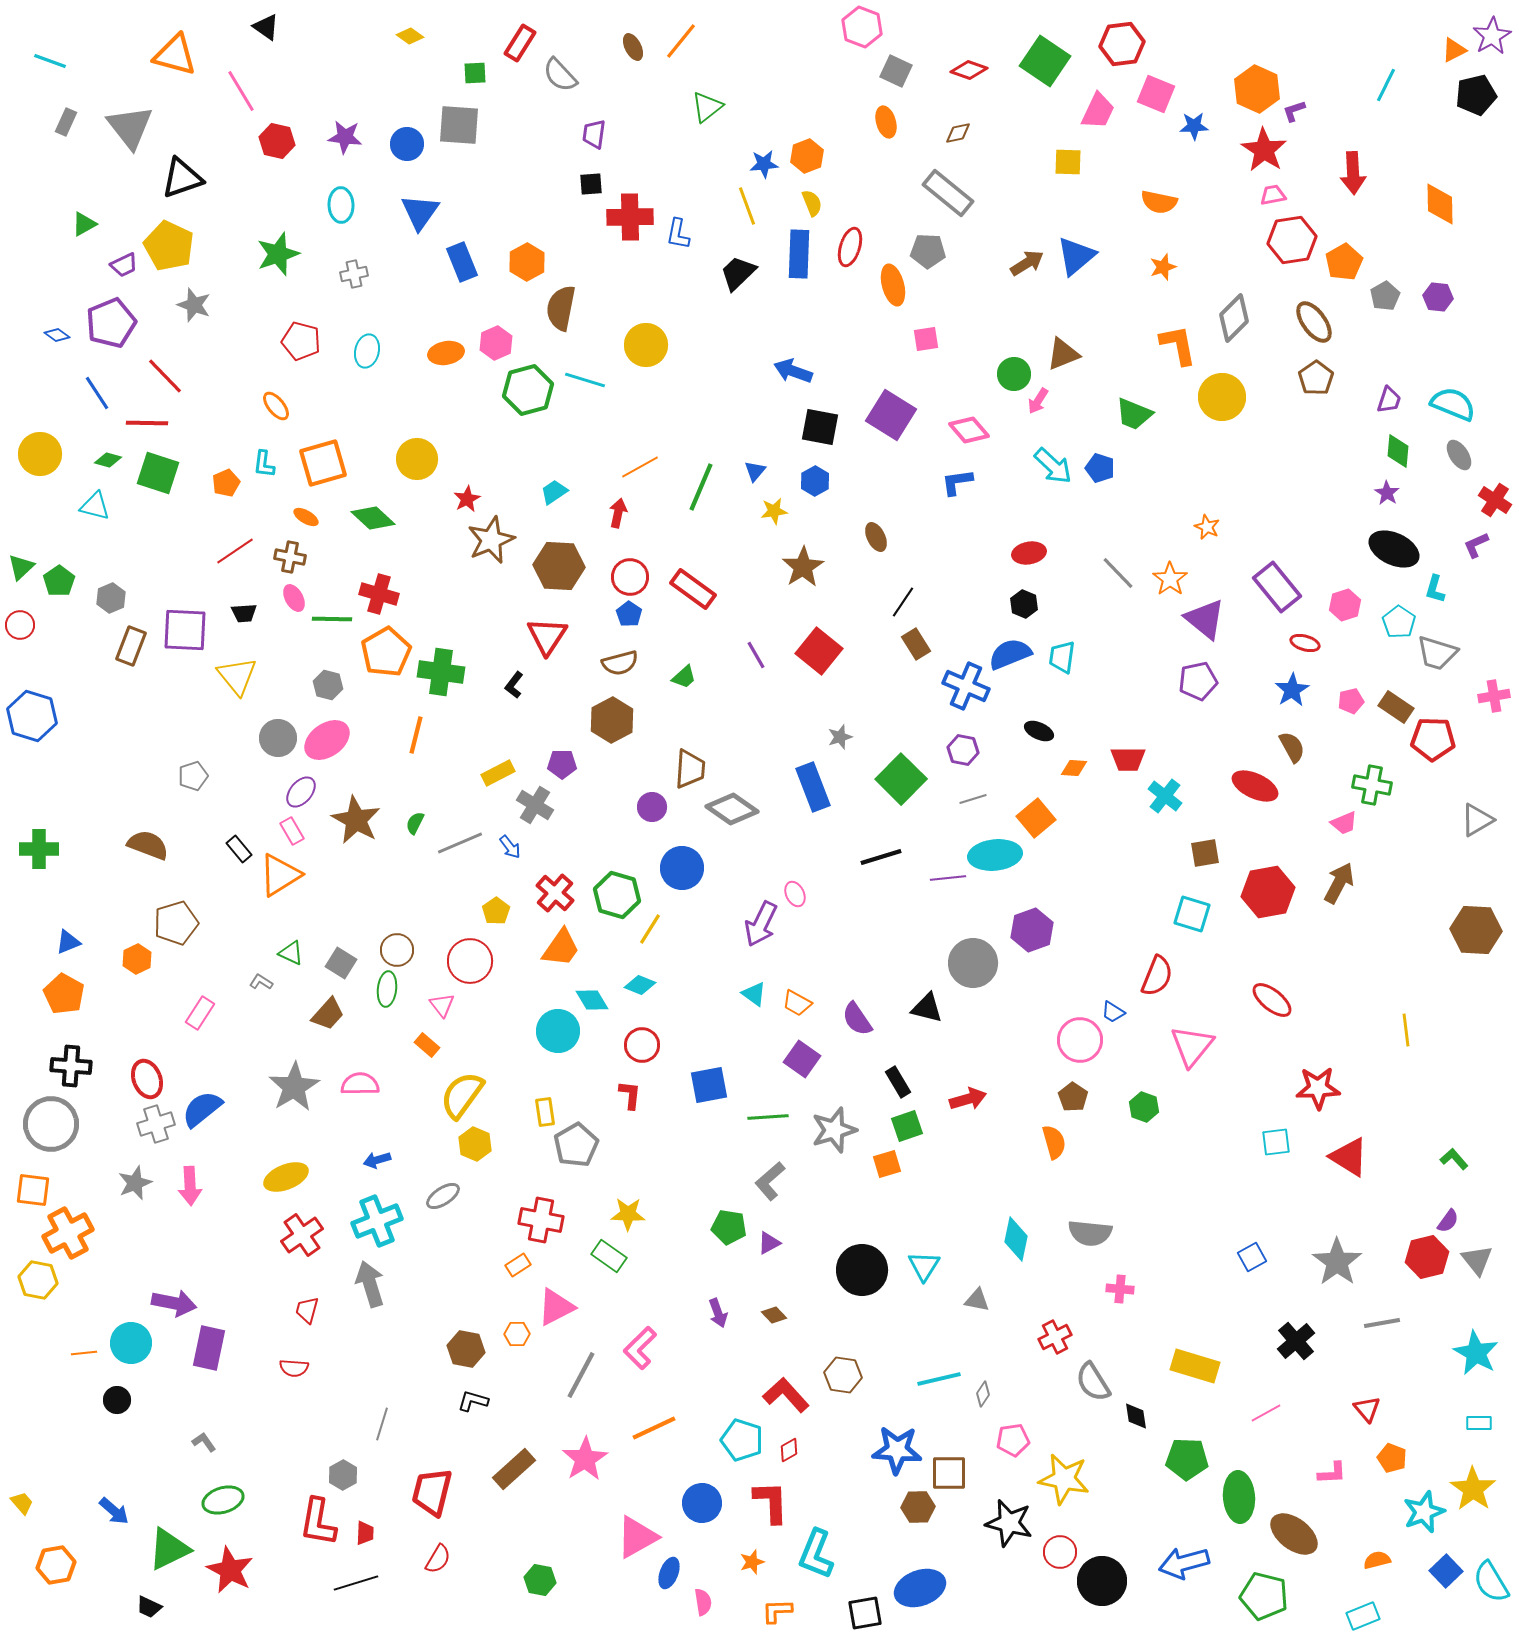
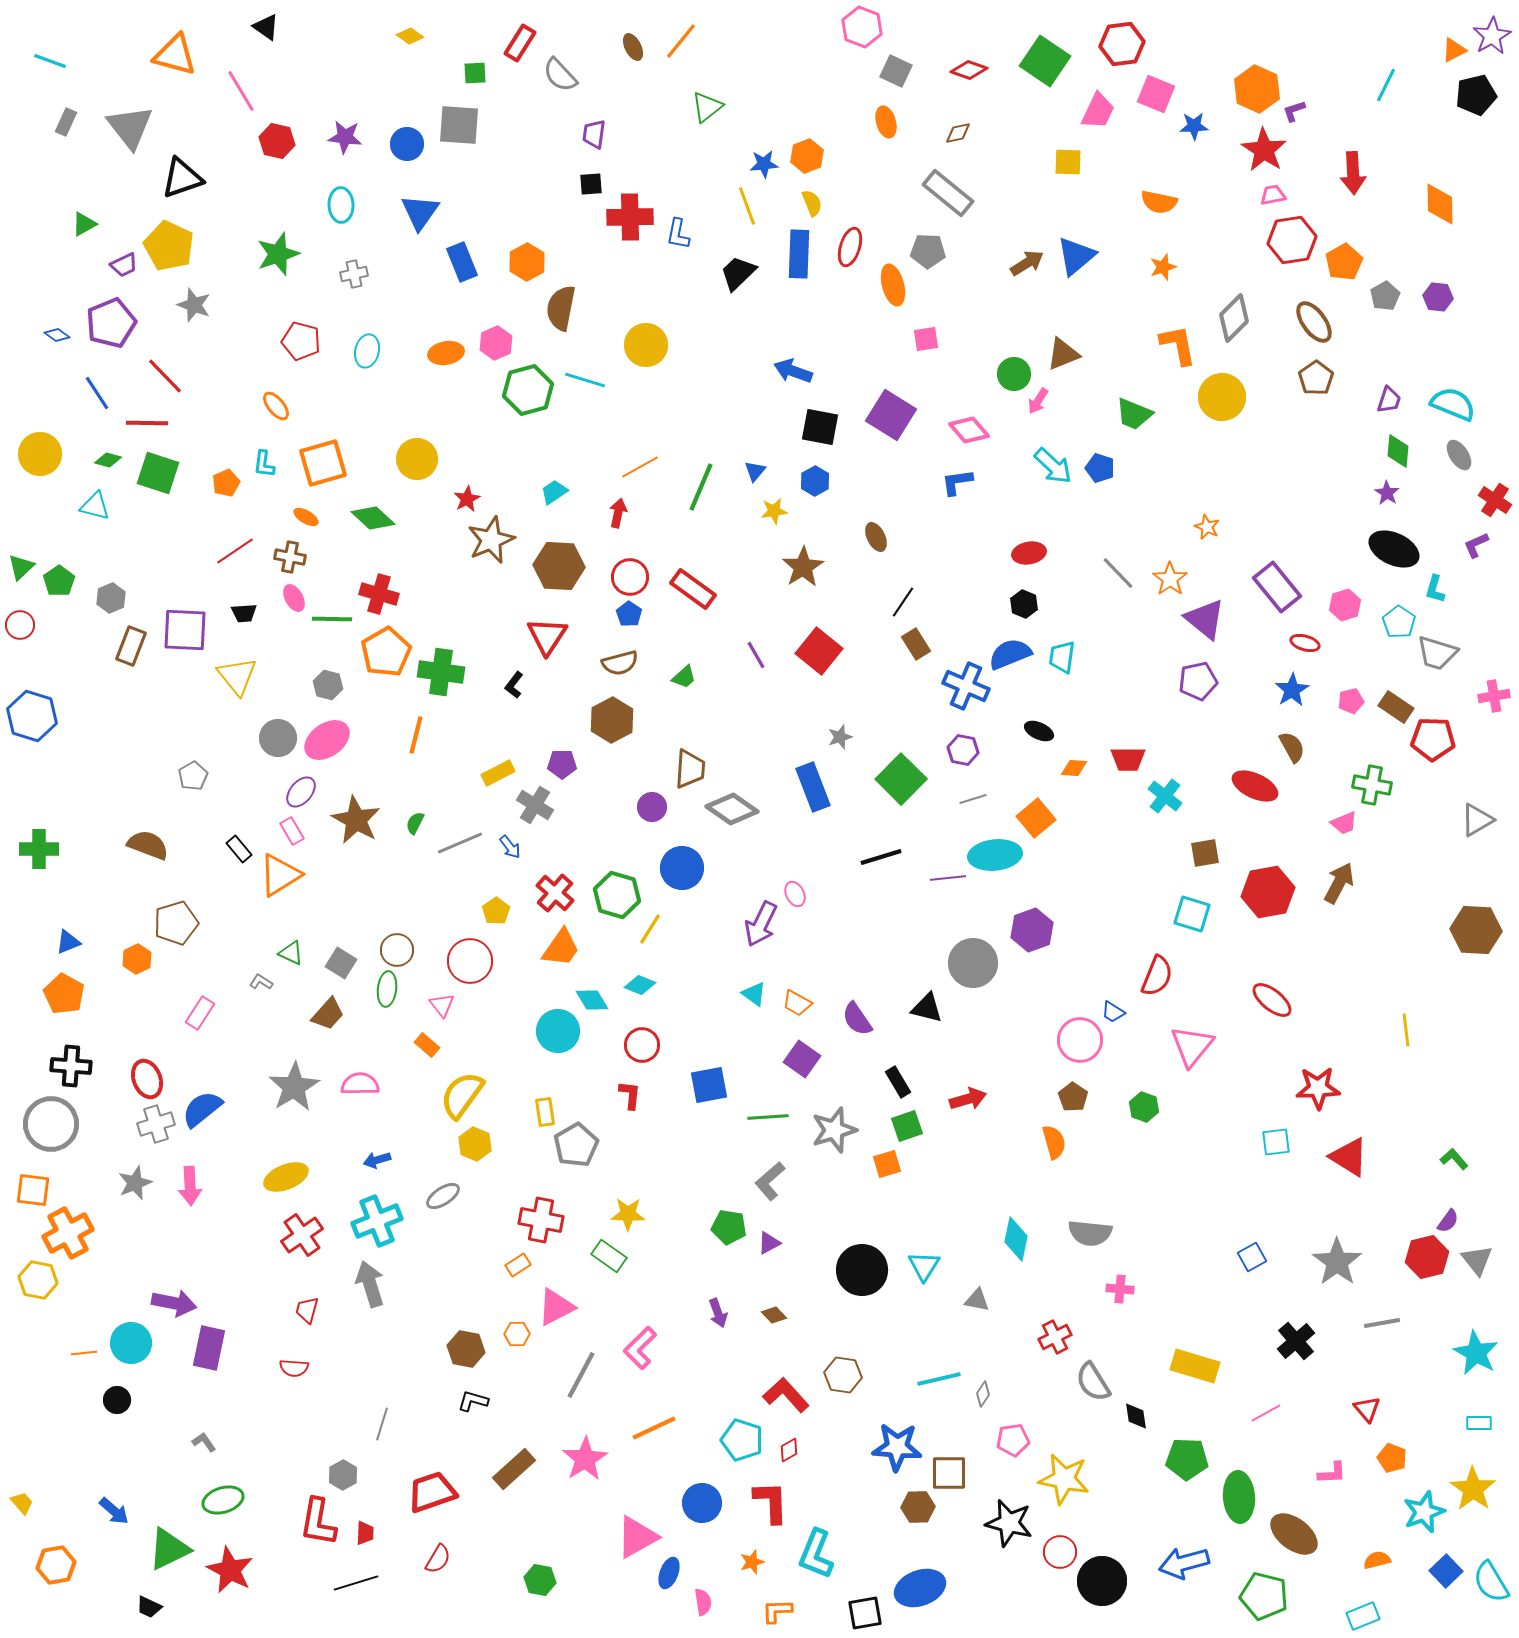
gray pentagon at (193, 776): rotated 12 degrees counterclockwise
blue star at (897, 1450): moved 3 px up
red trapezoid at (432, 1492): rotated 57 degrees clockwise
